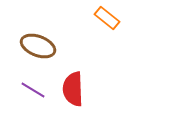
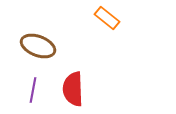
purple line: rotated 70 degrees clockwise
